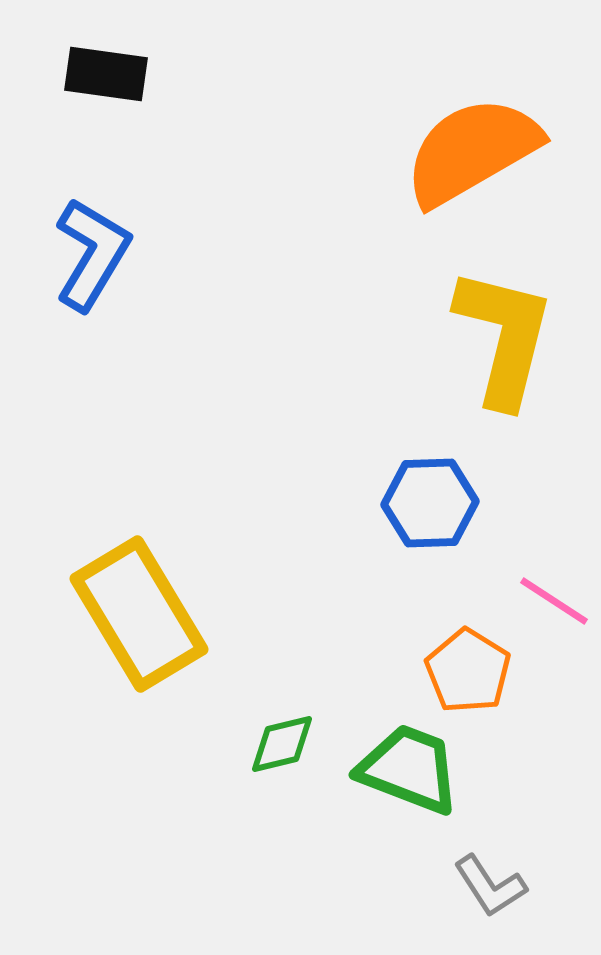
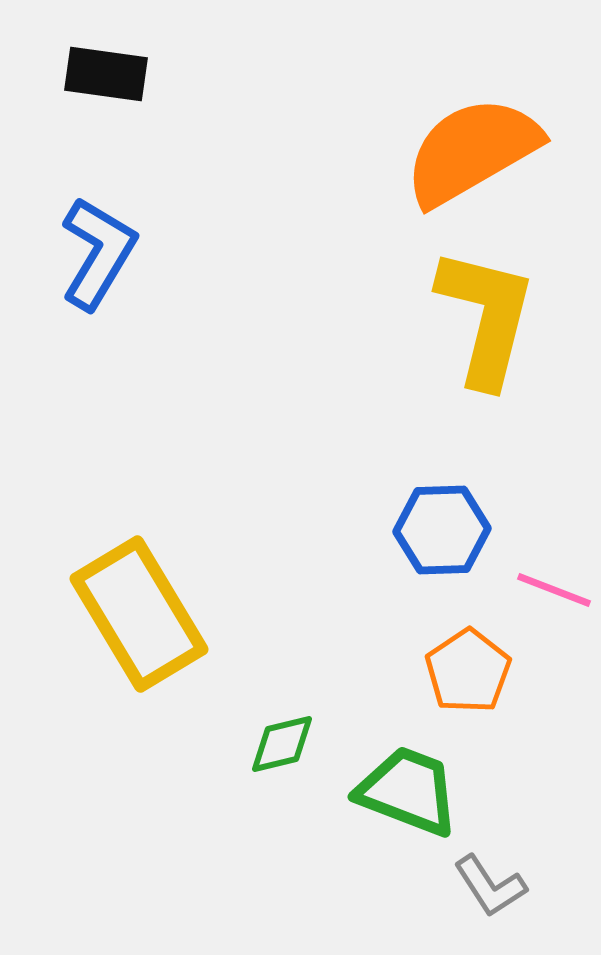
blue L-shape: moved 6 px right, 1 px up
yellow L-shape: moved 18 px left, 20 px up
blue hexagon: moved 12 px right, 27 px down
pink line: moved 11 px up; rotated 12 degrees counterclockwise
orange pentagon: rotated 6 degrees clockwise
green trapezoid: moved 1 px left, 22 px down
